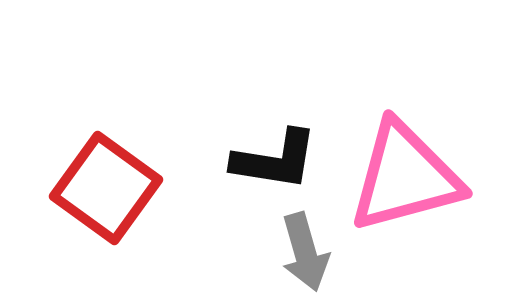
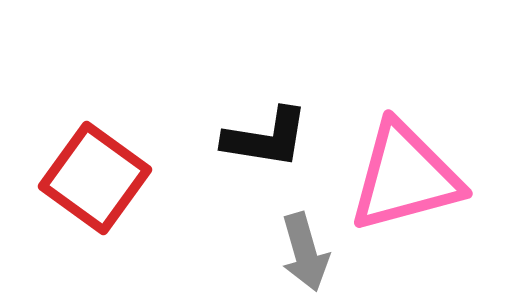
black L-shape: moved 9 px left, 22 px up
red square: moved 11 px left, 10 px up
